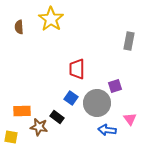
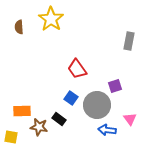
red trapezoid: rotated 35 degrees counterclockwise
gray circle: moved 2 px down
black rectangle: moved 2 px right, 2 px down
